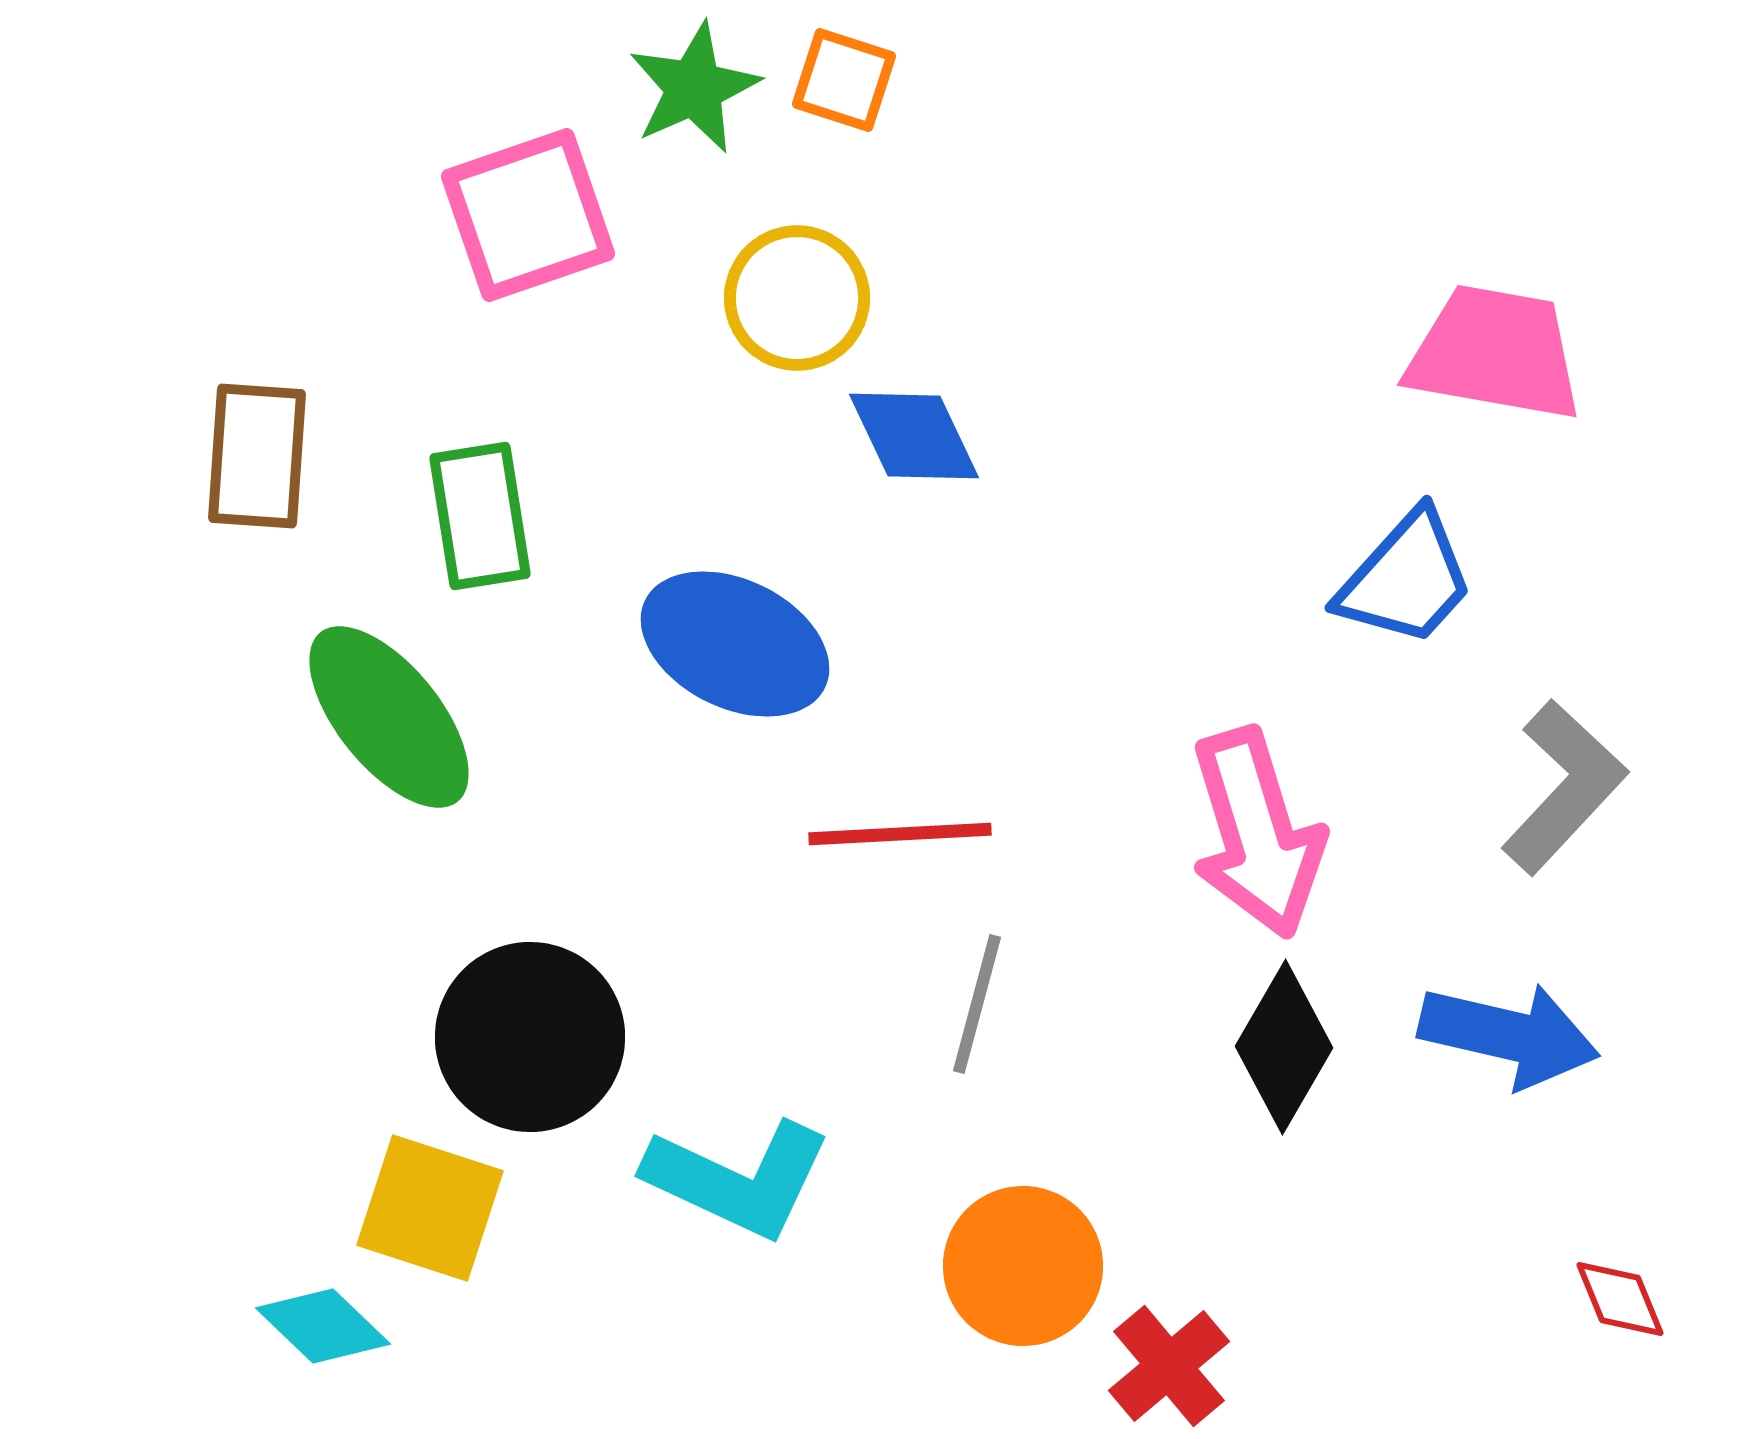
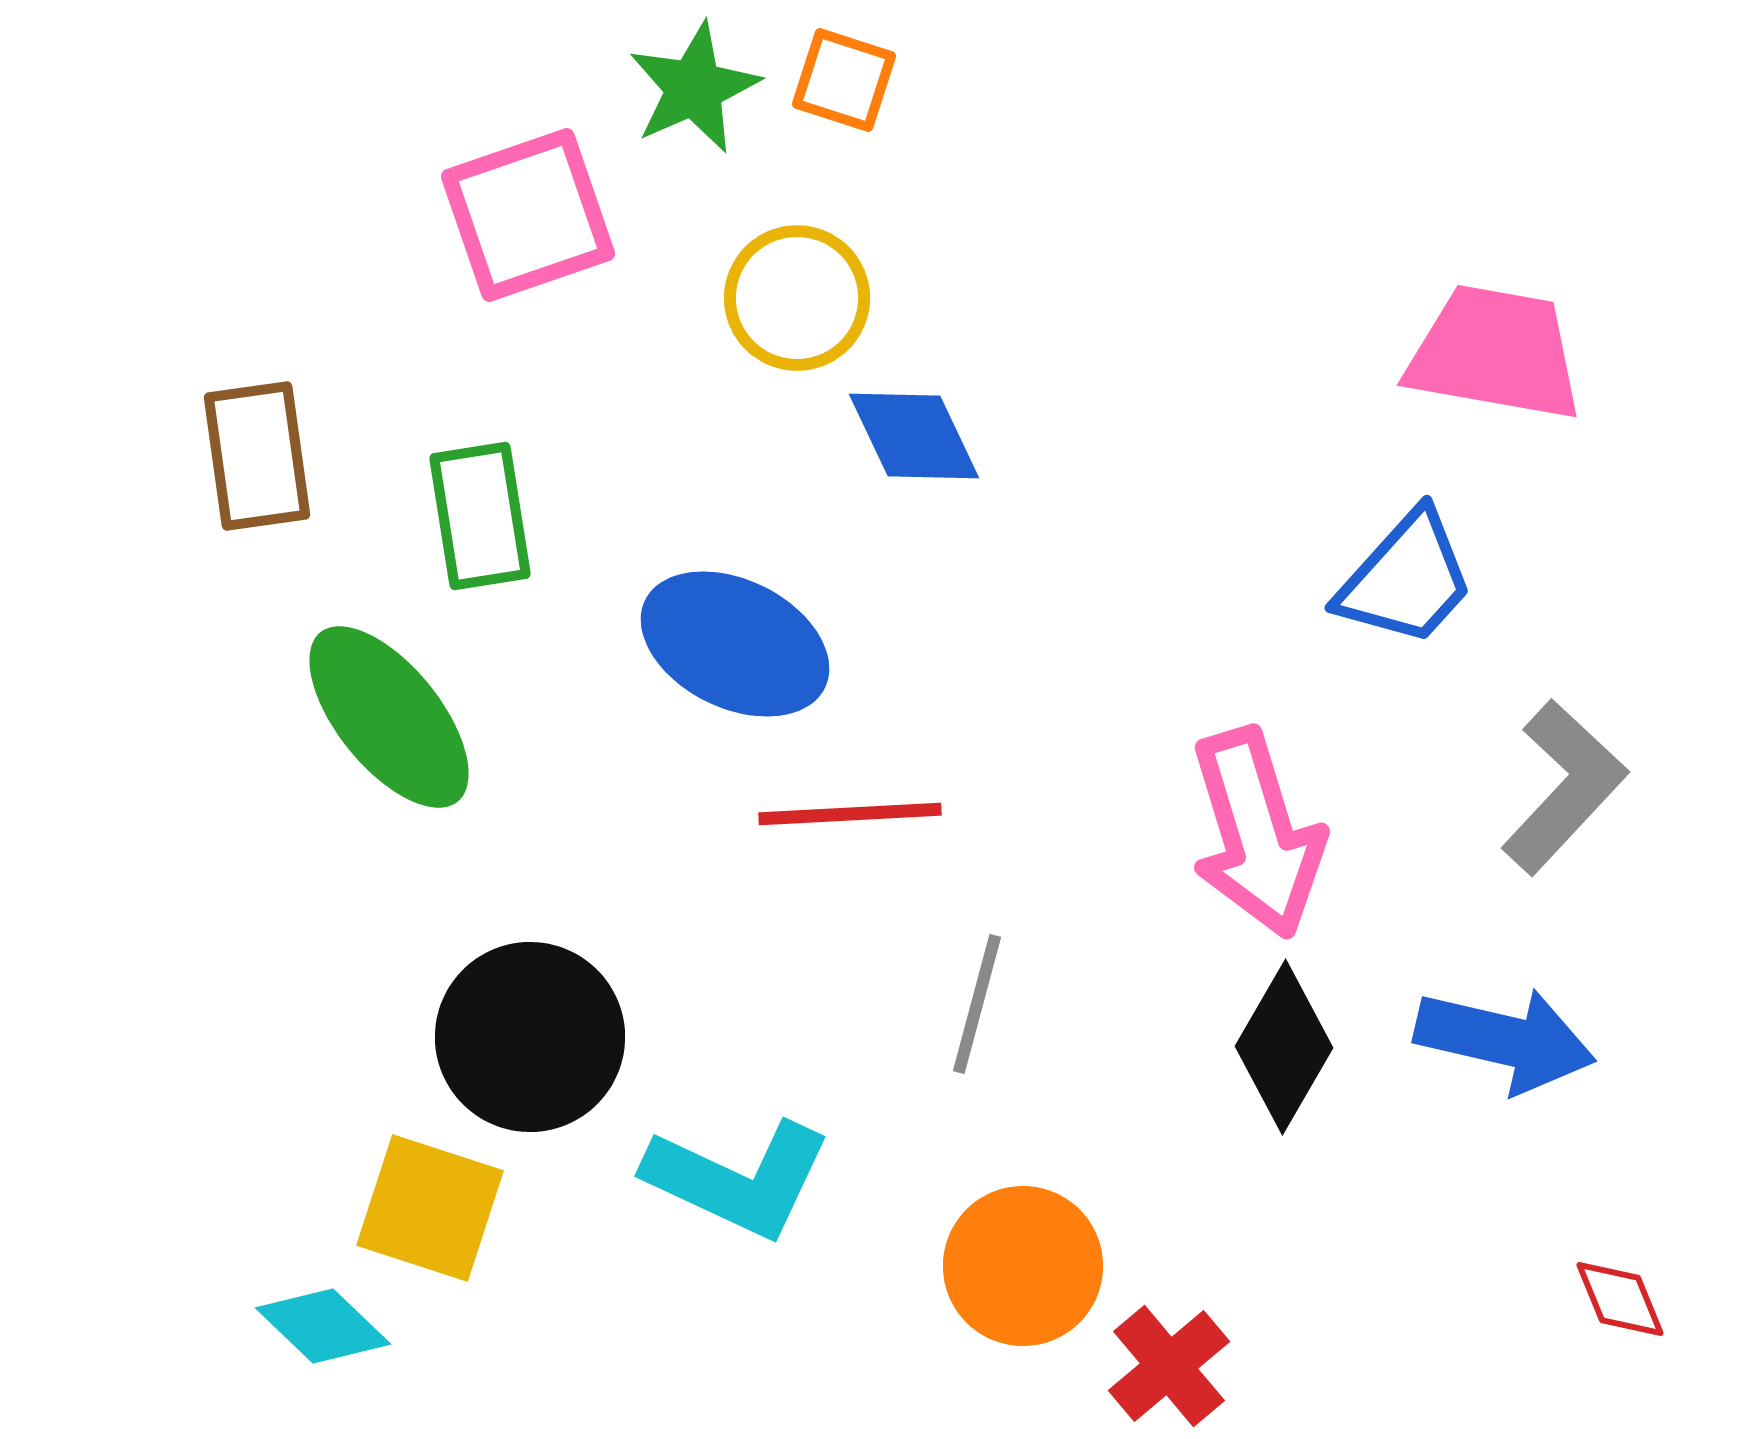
brown rectangle: rotated 12 degrees counterclockwise
red line: moved 50 px left, 20 px up
blue arrow: moved 4 px left, 5 px down
